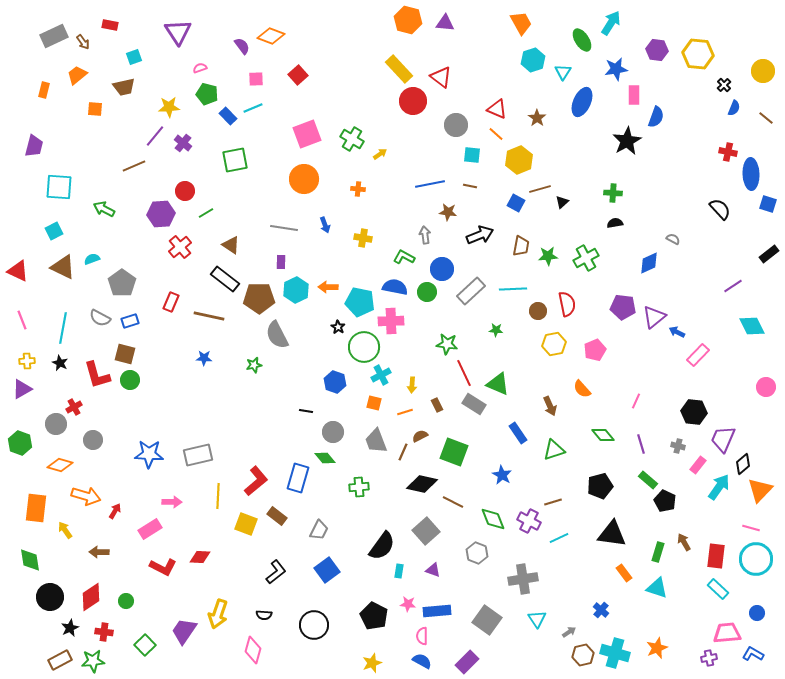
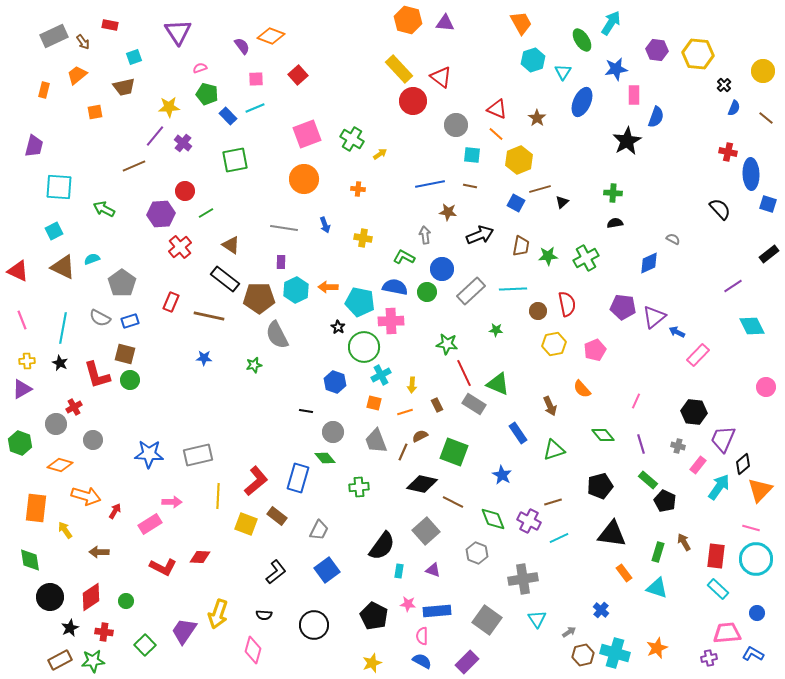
cyan line at (253, 108): moved 2 px right
orange square at (95, 109): moved 3 px down; rotated 14 degrees counterclockwise
pink rectangle at (150, 529): moved 5 px up
